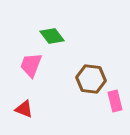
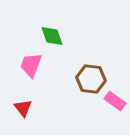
green diamond: rotated 20 degrees clockwise
pink rectangle: rotated 40 degrees counterclockwise
red triangle: moved 1 px left, 1 px up; rotated 30 degrees clockwise
